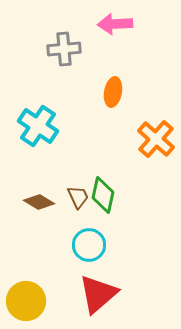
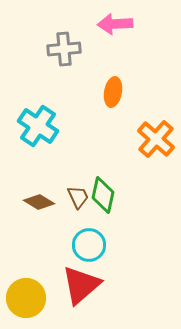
red triangle: moved 17 px left, 9 px up
yellow circle: moved 3 px up
